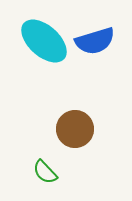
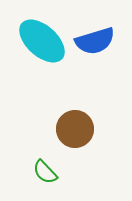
cyan ellipse: moved 2 px left
